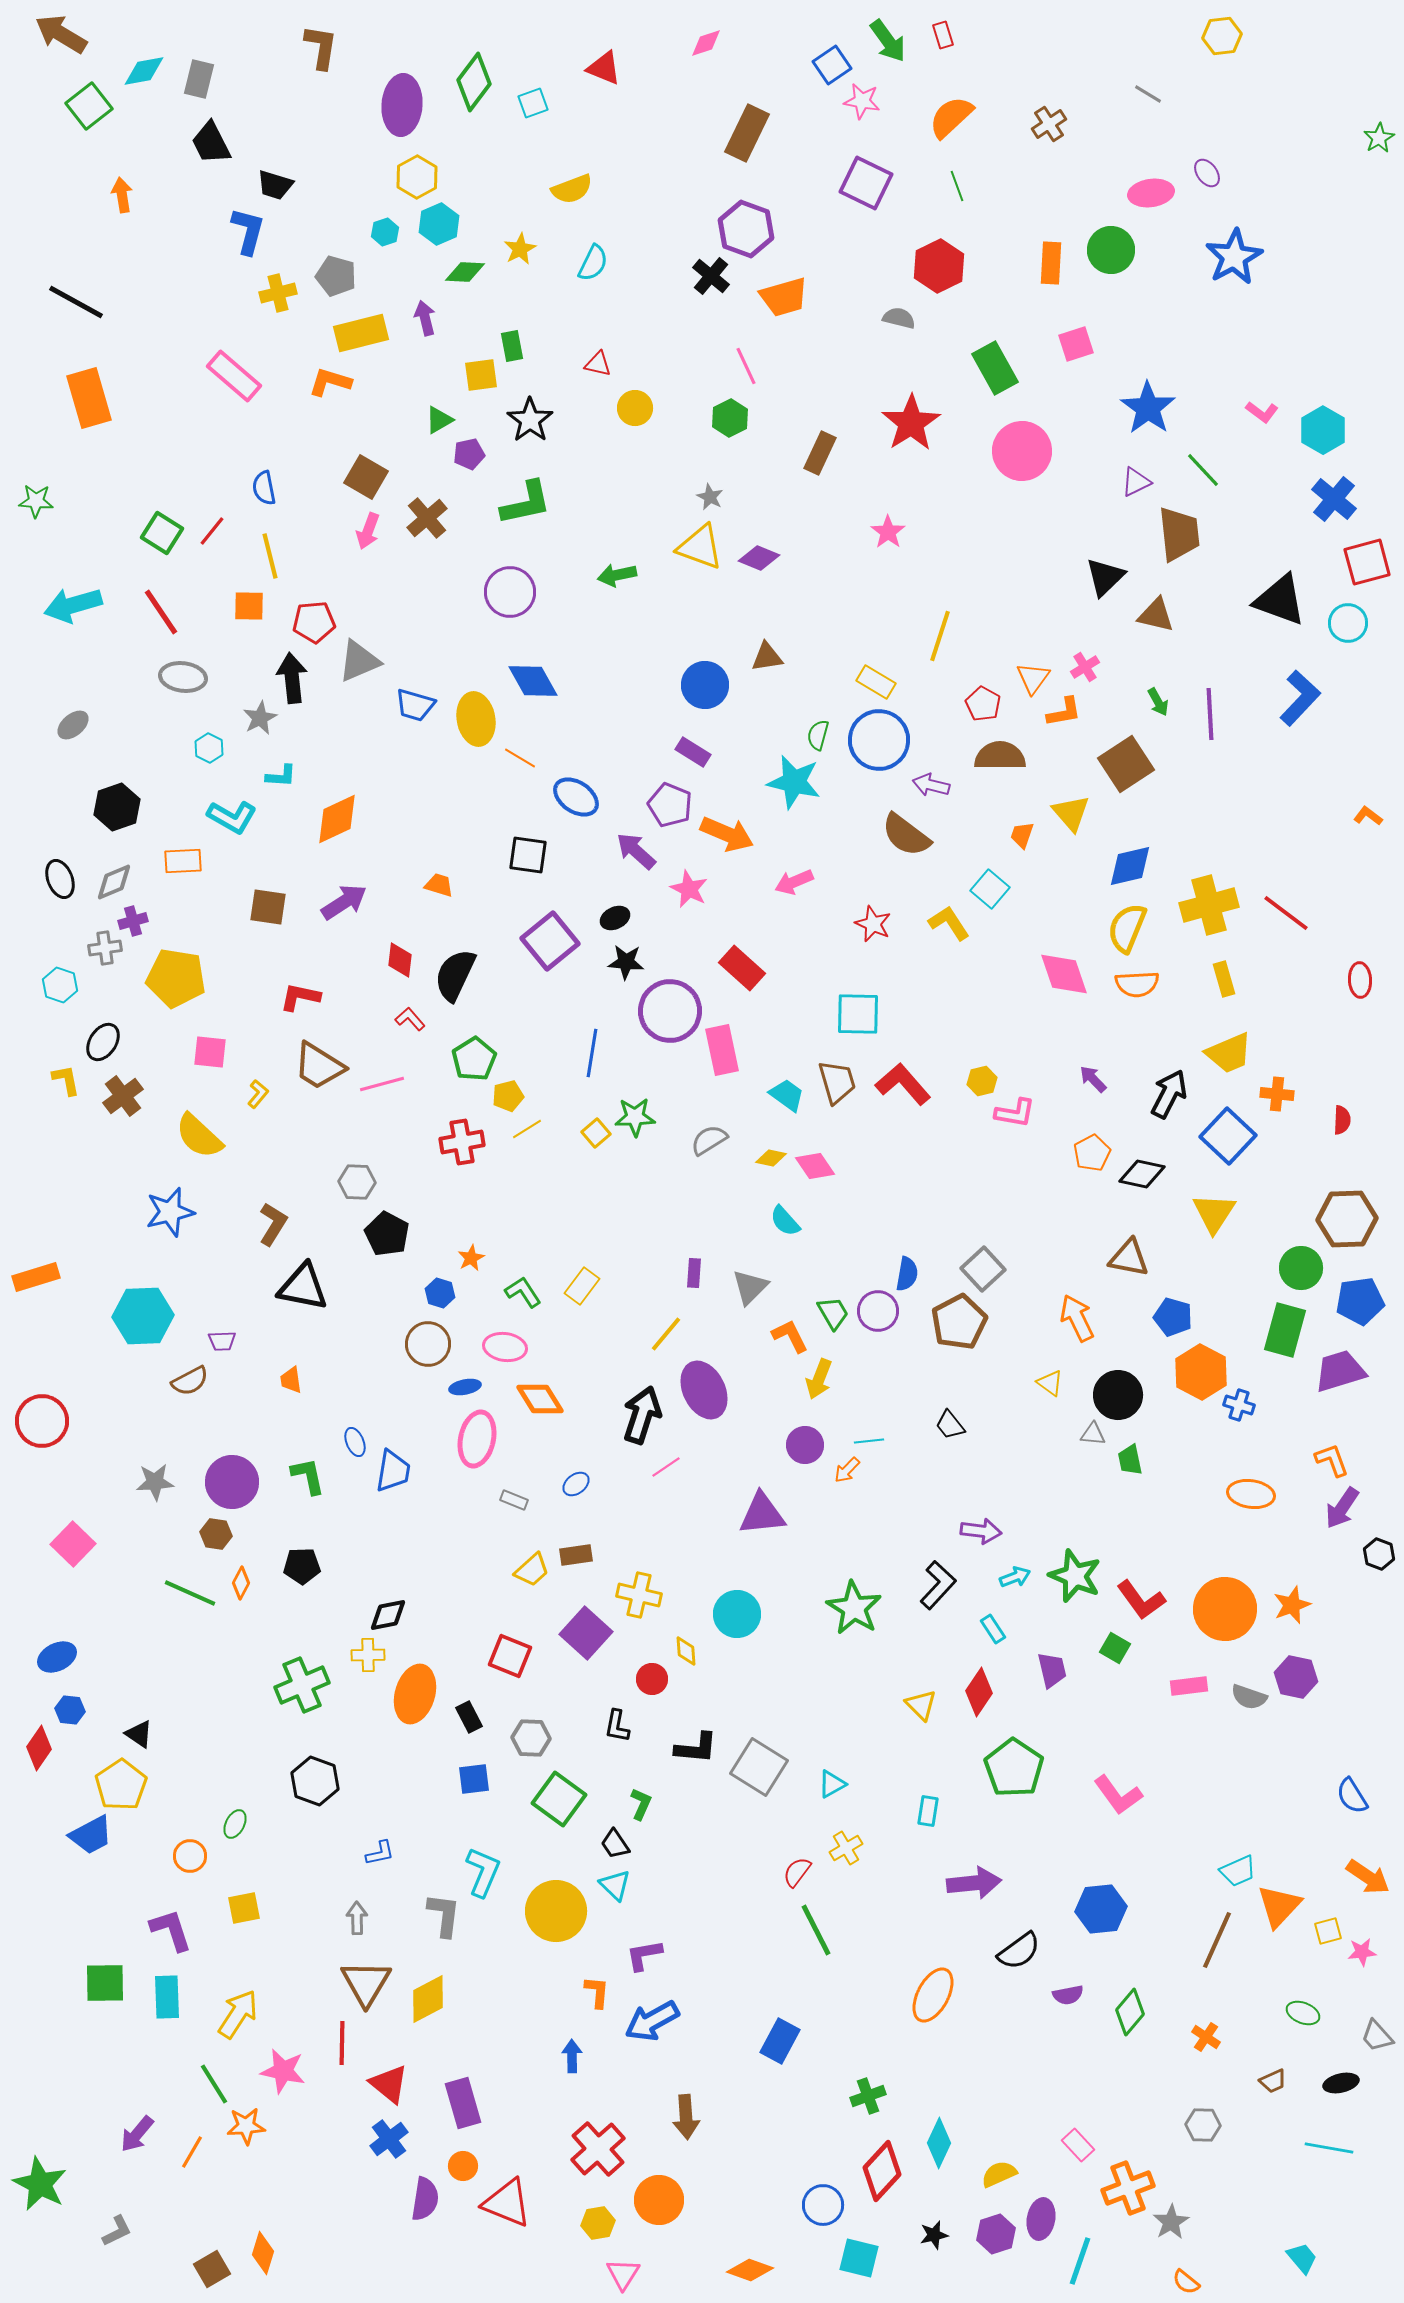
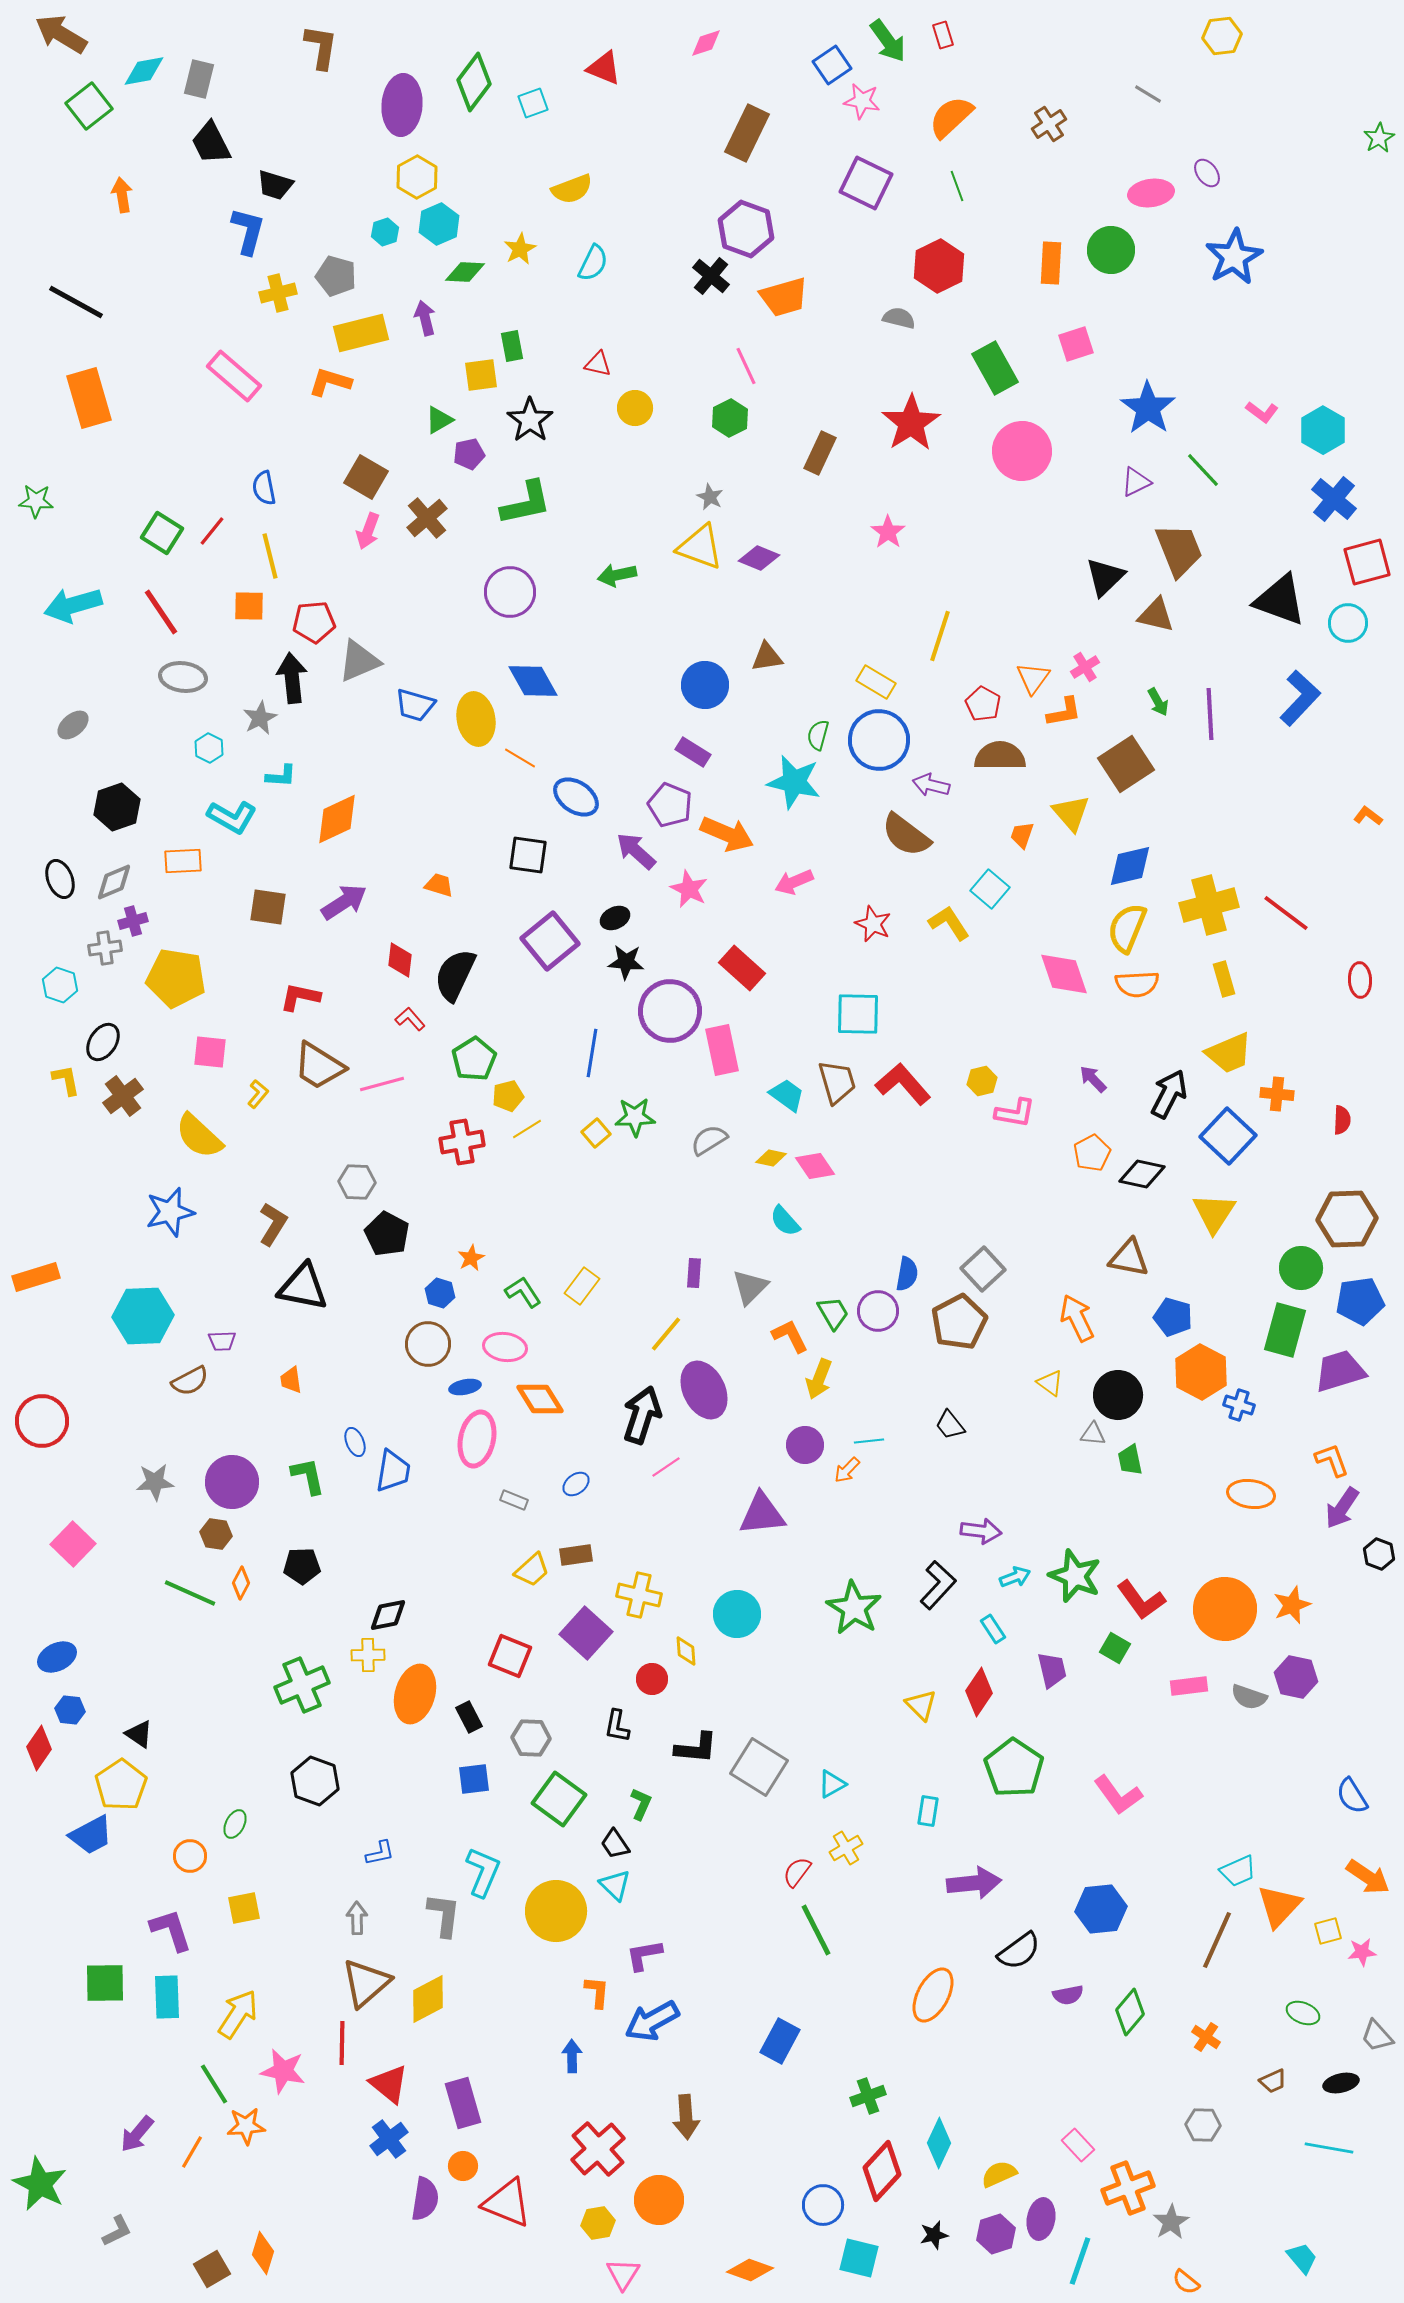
brown trapezoid at (1179, 534): moved 16 px down; rotated 16 degrees counterclockwise
brown triangle at (366, 1983): rotated 18 degrees clockwise
